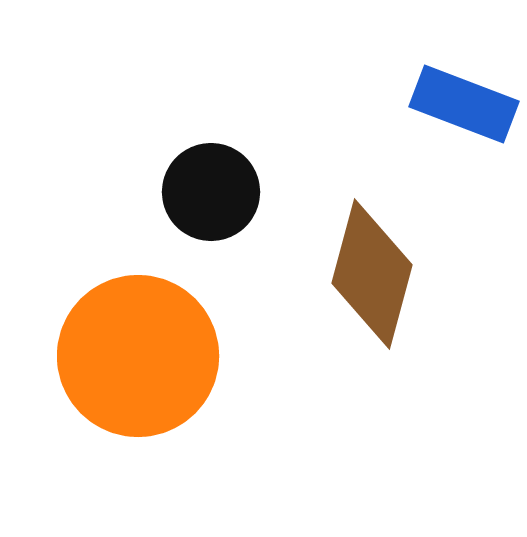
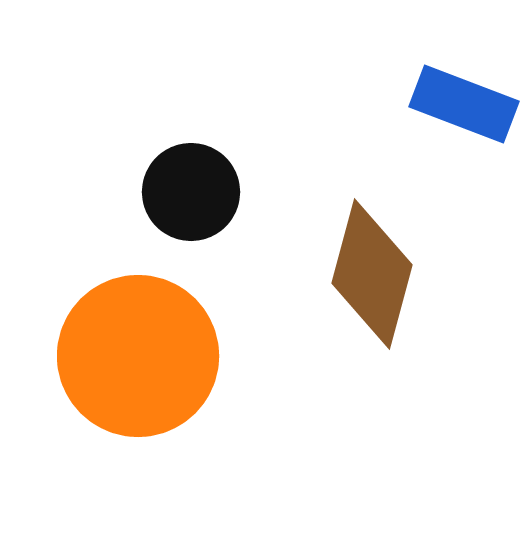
black circle: moved 20 px left
